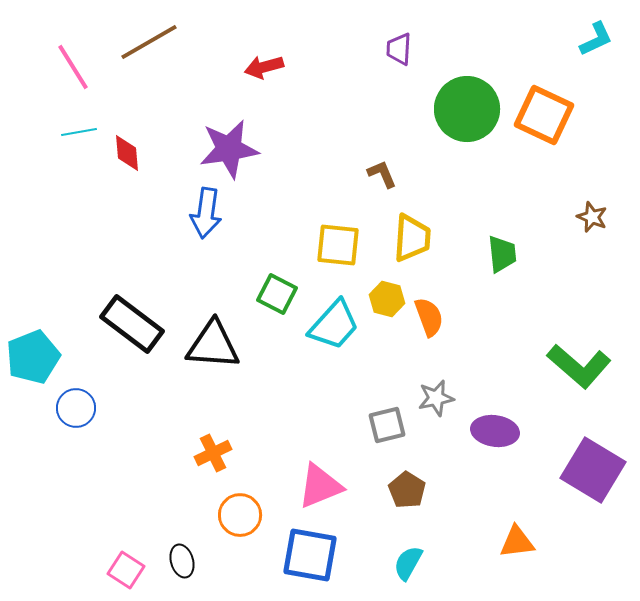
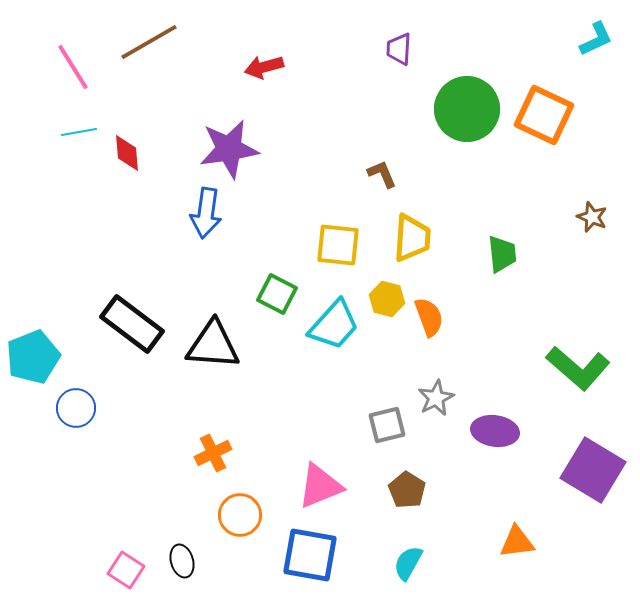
green L-shape: moved 1 px left, 2 px down
gray star: rotated 15 degrees counterclockwise
